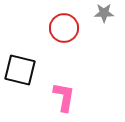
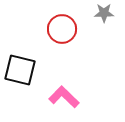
red circle: moved 2 px left, 1 px down
pink L-shape: rotated 56 degrees counterclockwise
